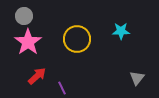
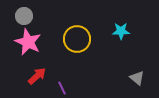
pink star: rotated 12 degrees counterclockwise
gray triangle: rotated 28 degrees counterclockwise
